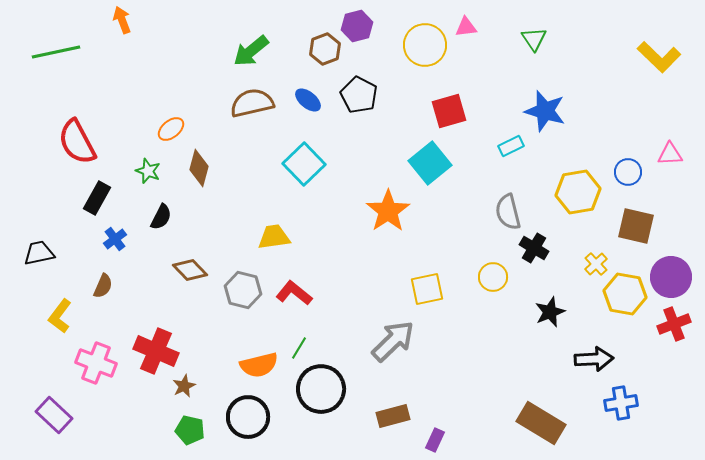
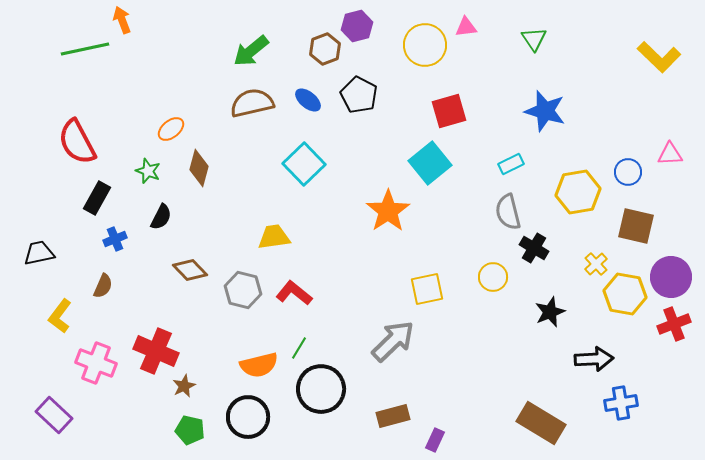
green line at (56, 52): moved 29 px right, 3 px up
cyan rectangle at (511, 146): moved 18 px down
blue cross at (115, 239): rotated 15 degrees clockwise
